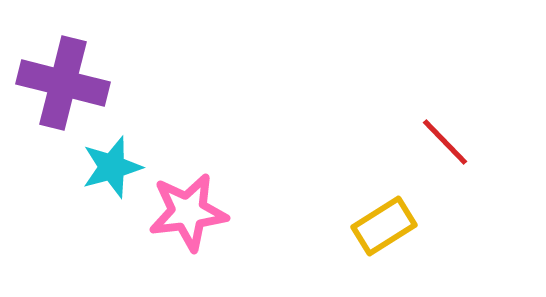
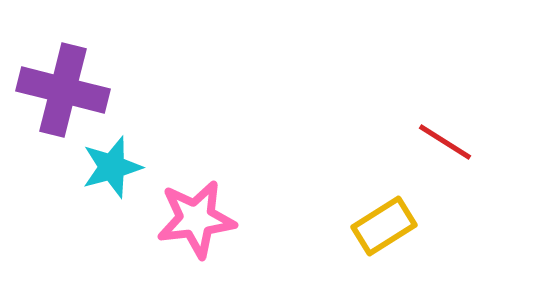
purple cross: moved 7 px down
red line: rotated 14 degrees counterclockwise
pink star: moved 8 px right, 7 px down
